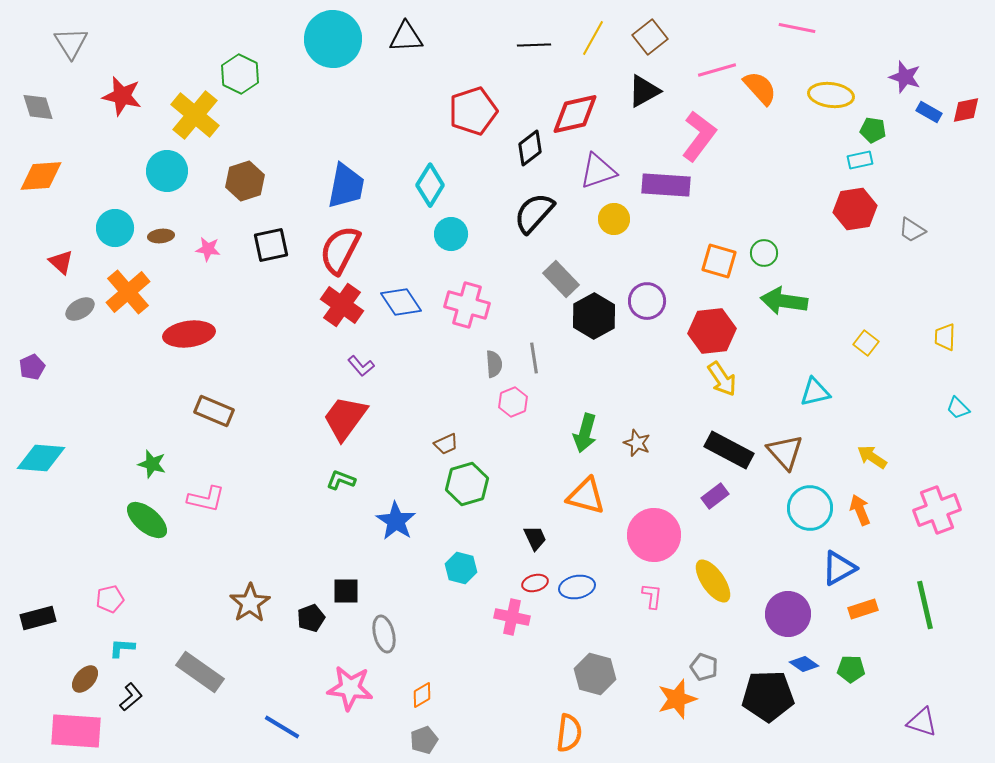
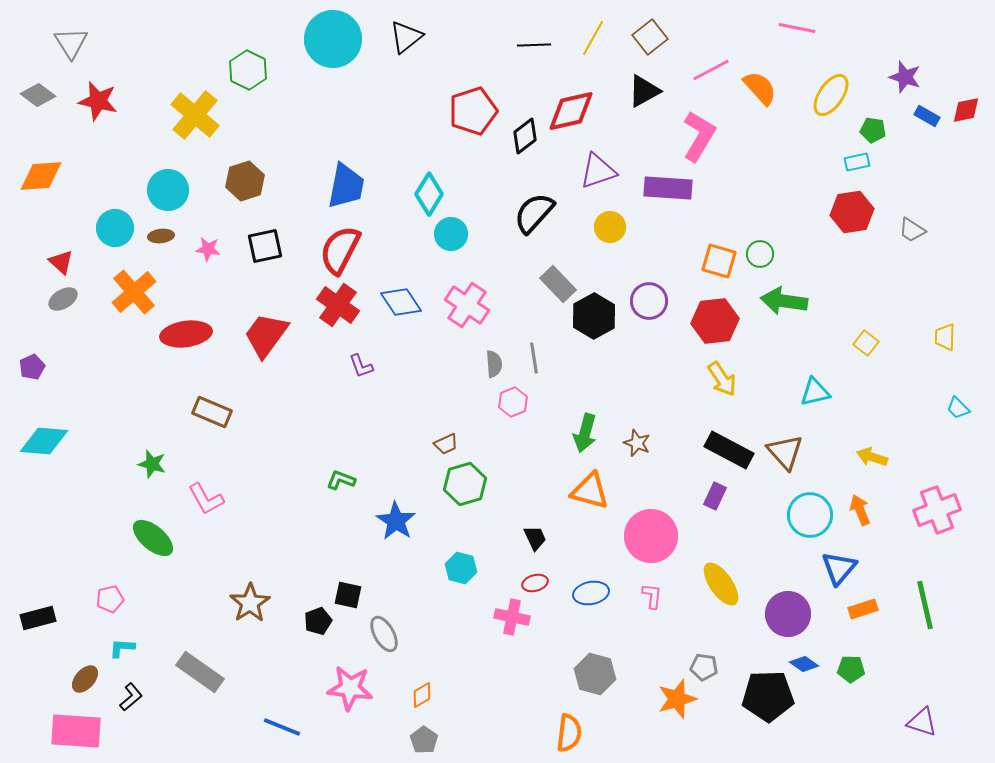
black triangle at (406, 37): rotated 36 degrees counterclockwise
pink line at (717, 70): moved 6 px left; rotated 12 degrees counterclockwise
green hexagon at (240, 74): moved 8 px right, 4 px up
yellow ellipse at (831, 95): rotated 63 degrees counterclockwise
red star at (122, 96): moved 24 px left, 5 px down
gray diamond at (38, 107): moved 12 px up; rotated 36 degrees counterclockwise
blue rectangle at (929, 112): moved 2 px left, 4 px down
red diamond at (575, 114): moved 4 px left, 3 px up
pink L-shape at (699, 136): rotated 6 degrees counterclockwise
black diamond at (530, 148): moved 5 px left, 12 px up
cyan rectangle at (860, 160): moved 3 px left, 2 px down
cyan circle at (167, 171): moved 1 px right, 19 px down
cyan diamond at (430, 185): moved 1 px left, 9 px down
purple rectangle at (666, 185): moved 2 px right, 3 px down
red hexagon at (855, 209): moved 3 px left, 3 px down
yellow circle at (614, 219): moved 4 px left, 8 px down
black square at (271, 245): moved 6 px left, 1 px down
green circle at (764, 253): moved 4 px left, 1 px down
gray rectangle at (561, 279): moved 3 px left, 5 px down
orange cross at (128, 292): moved 6 px right
purple circle at (647, 301): moved 2 px right
red cross at (342, 305): moved 4 px left
pink cross at (467, 305): rotated 18 degrees clockwise
gray ellipse at (80, 309): moved 17 px left, 10 px up
red hexagon at (712, 331): moved 3 px right, 10 px up
red ellipse at (189, 334): moved 3 px left
purple L-shape at (361, 366): rotated 20 degrees clockwise
brown rectangle at (214, 411): moved 2 px left, 1 px down
red trapezoid at (345, 418): moved 79 px left, 83 px up
yellow arrow at (872, 457): rotated 16 degrees counterclockwise
cyan diamond at (41, 458): moved 3 px right, 17 px up
green hexagon at (467, 484): moved 2 px left
orange triangle at (586, 496): moved 4 px right, 5 px up
purple rectangle at (715, 496): rotated 28 degrees counterclockwise
pink L-shape at (206, 499): rotated 48 degrees clockwise
cyan circle at (810, 508): moved 7 px down
green ellipse at (147, 520): moved 6 px right, 18 px down
pink circle at (654, 535): moved 3 px left, 1 px down
blue triangle at (839, 568): rotated 21 degrees counterclockwise
yellow ellipse at (713, 581): moved 8 px right, 3 px down
blue ellipse at (577, 587): moved 14 px right, 6 px down
black square at (346, 591): moved 2 px right, 4 px down; rotated 12 degrees clockwise
black pentagon at (311, 618): moved 7 px right, 3 px down
gray ellipse at (384, 634): rotated 15 degrees counterclockwise
gray pentagon at (704, 667): rotated 12 degrees counterclockwise
blue line at (282, 727): rotated 9 degrees counterclockwise
gray pentagon at (424, 740): rotated 16 degrees counterclockwise
